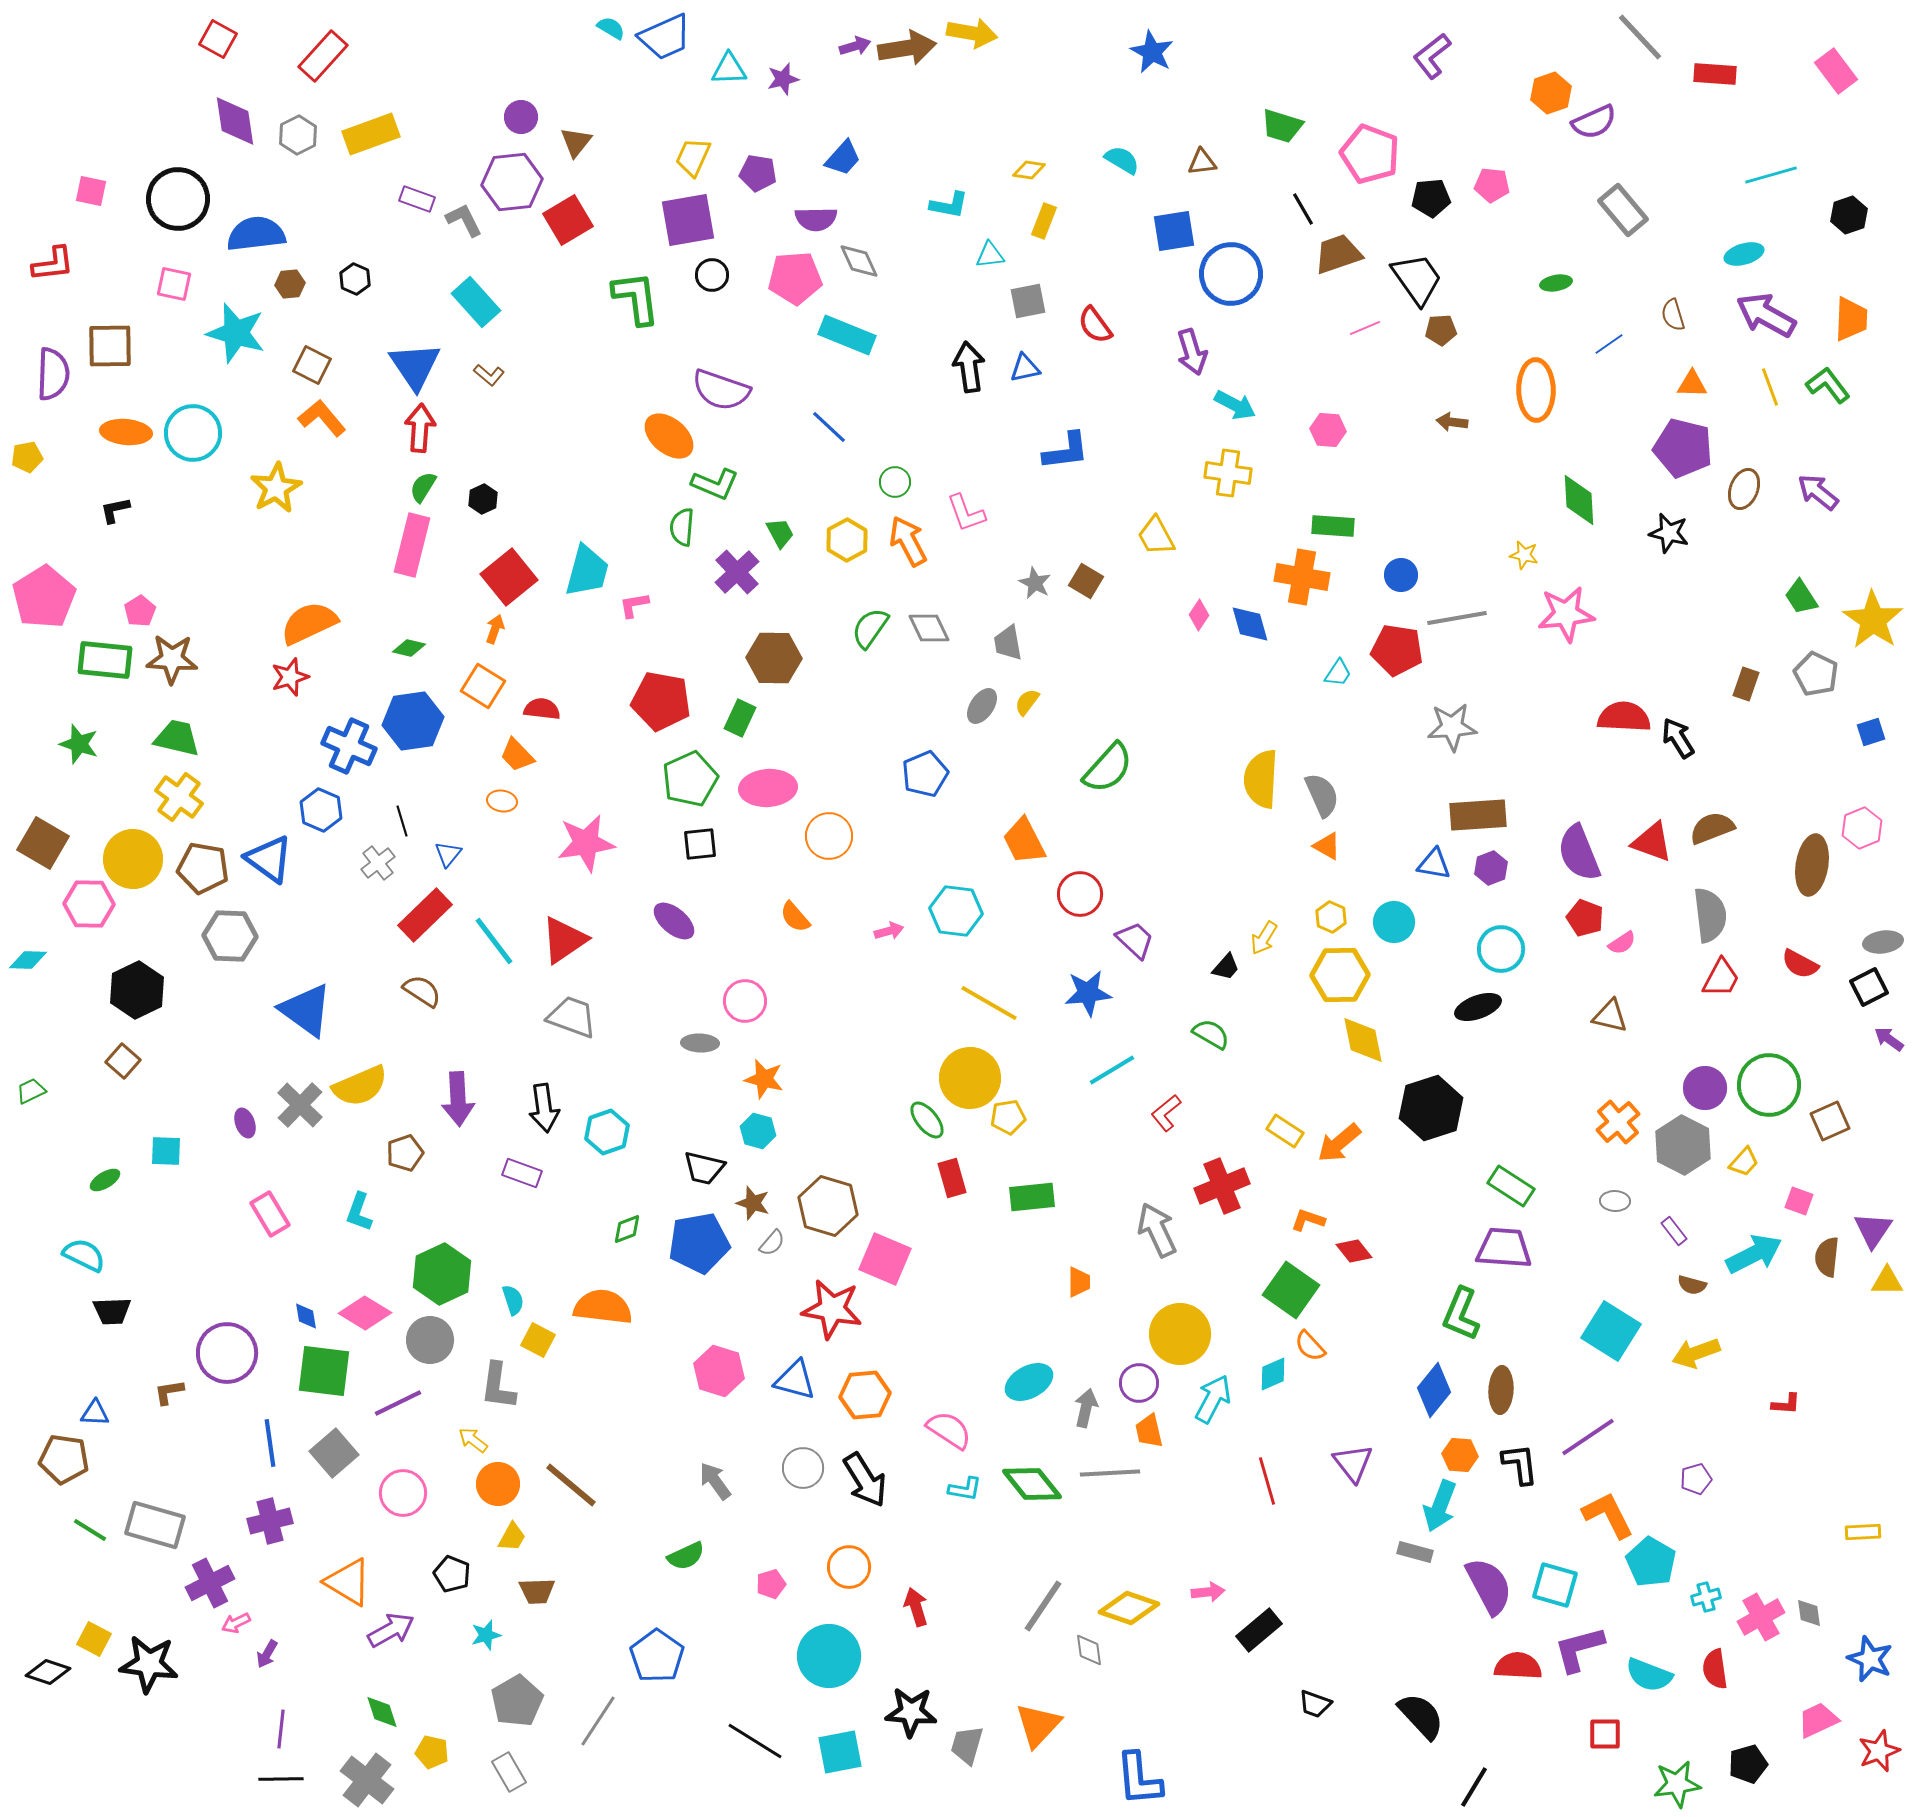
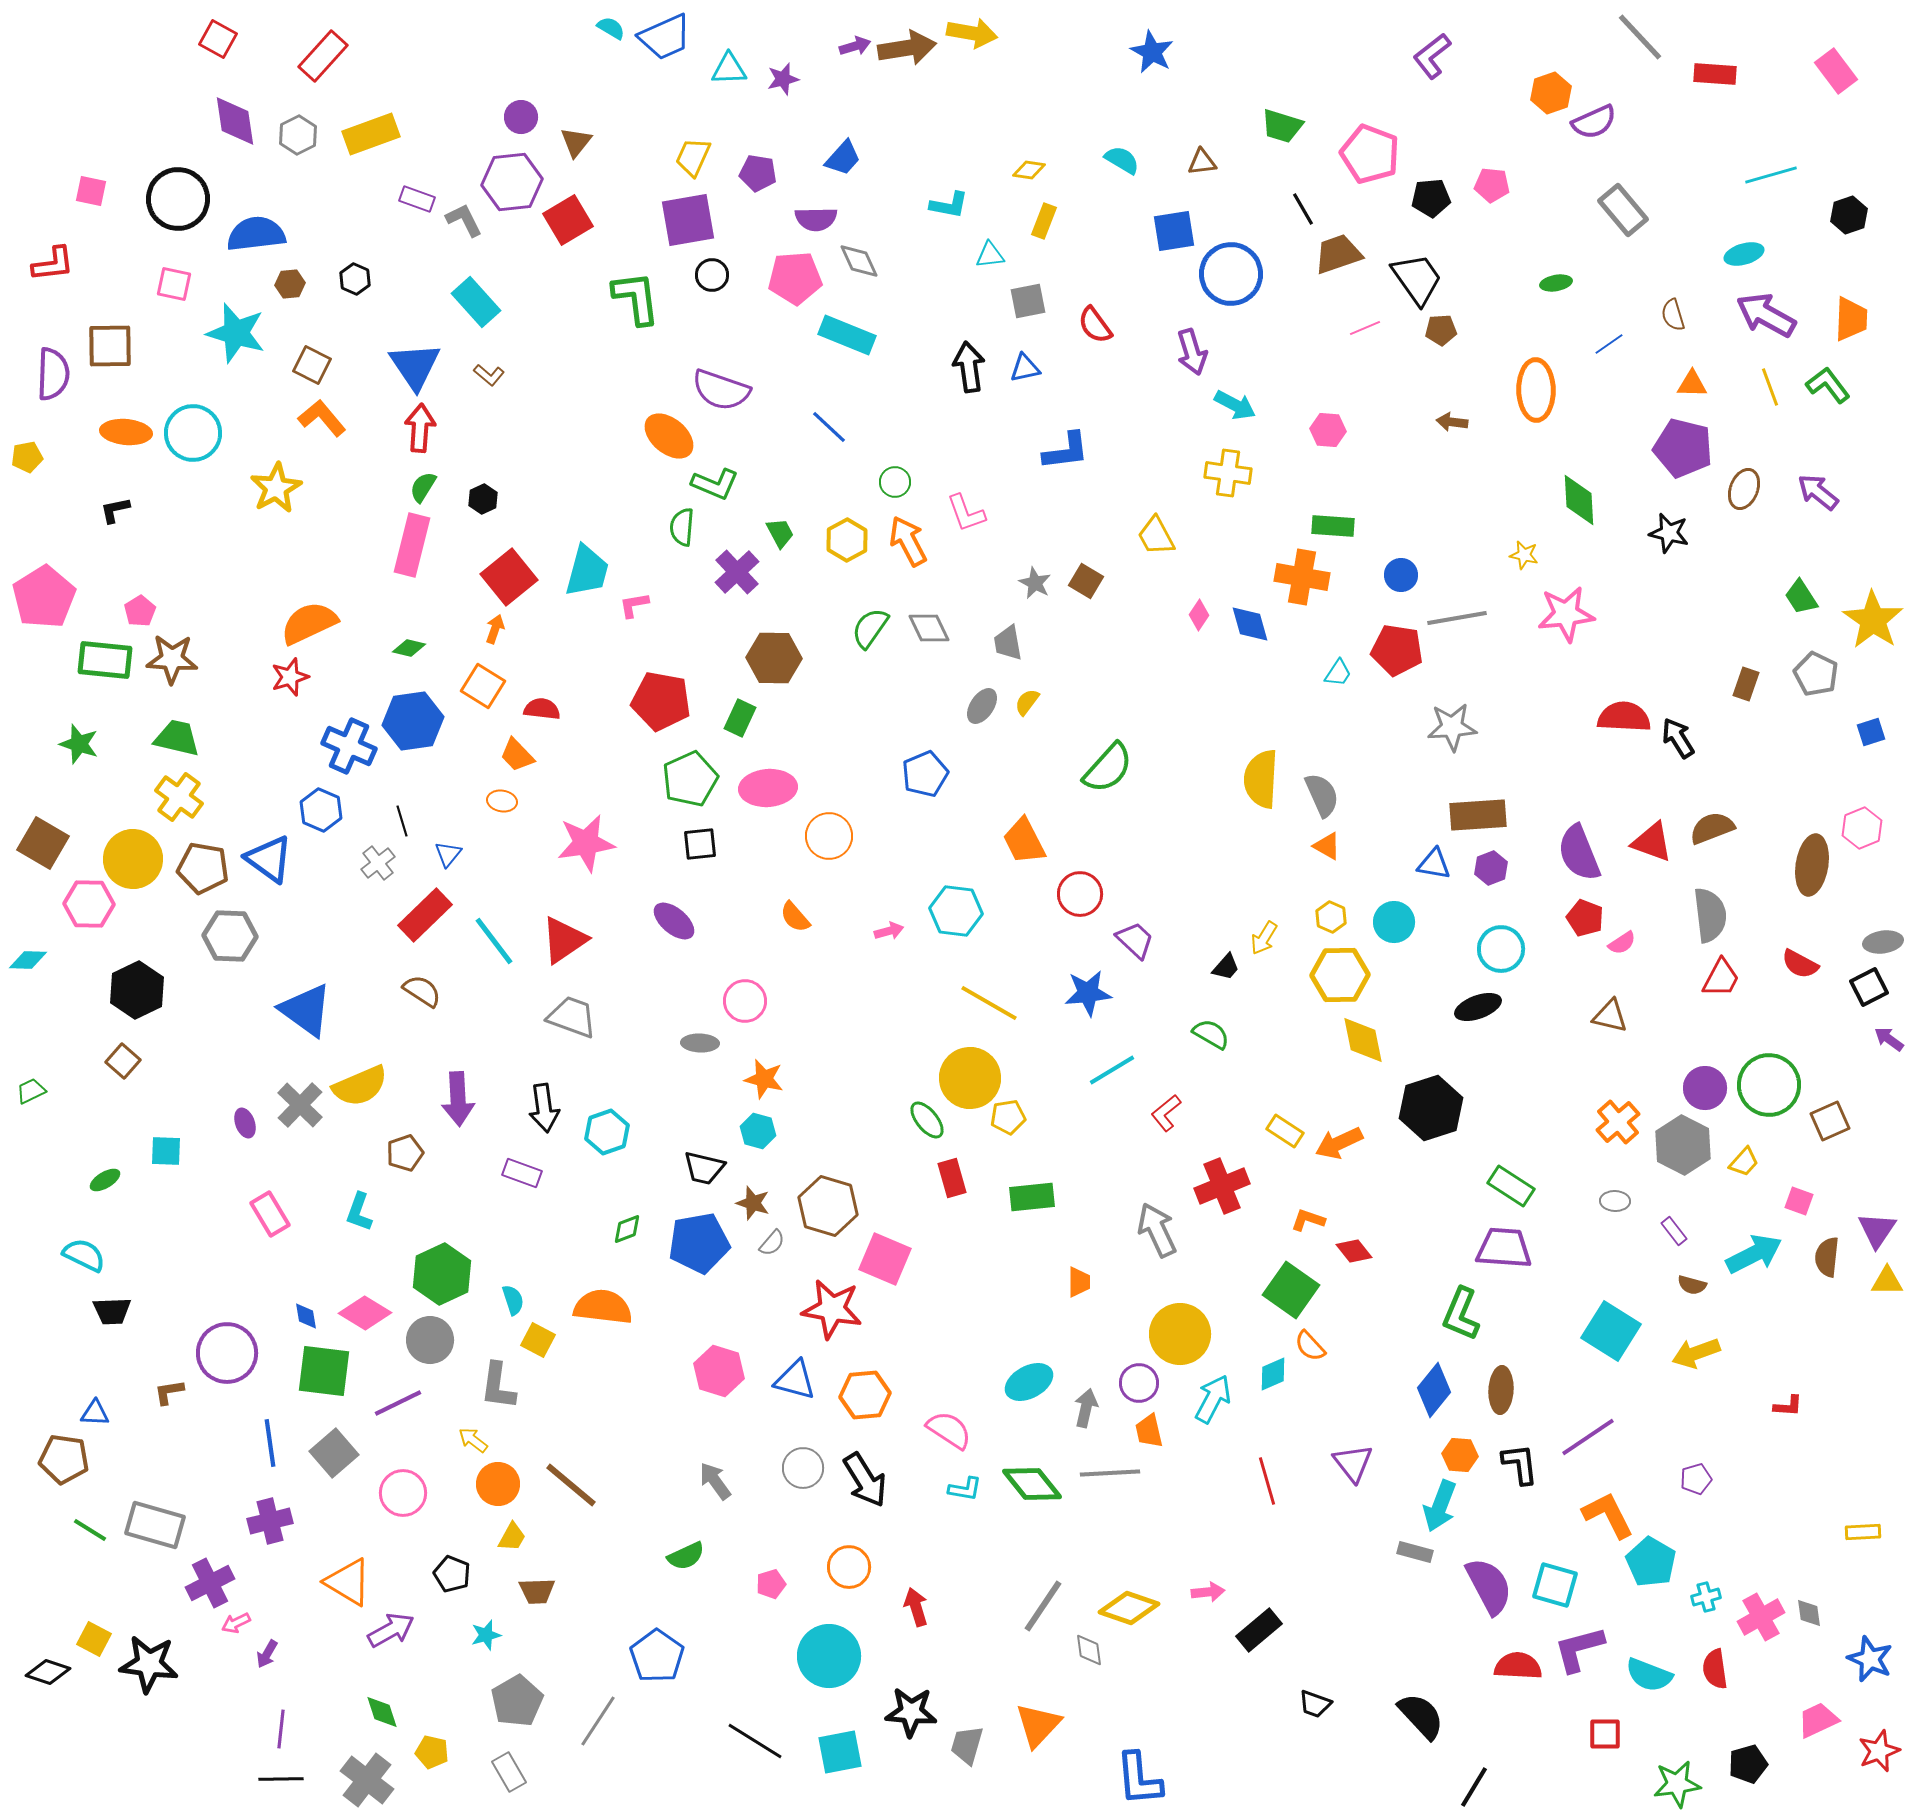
orange arrow at (1339, 1143): rotated 15 degrees clockwise
purple triangle at (1873, 1230): moved 4 px right
red L-shape at (1786, 1404): moved 2 px right, 2 px down
